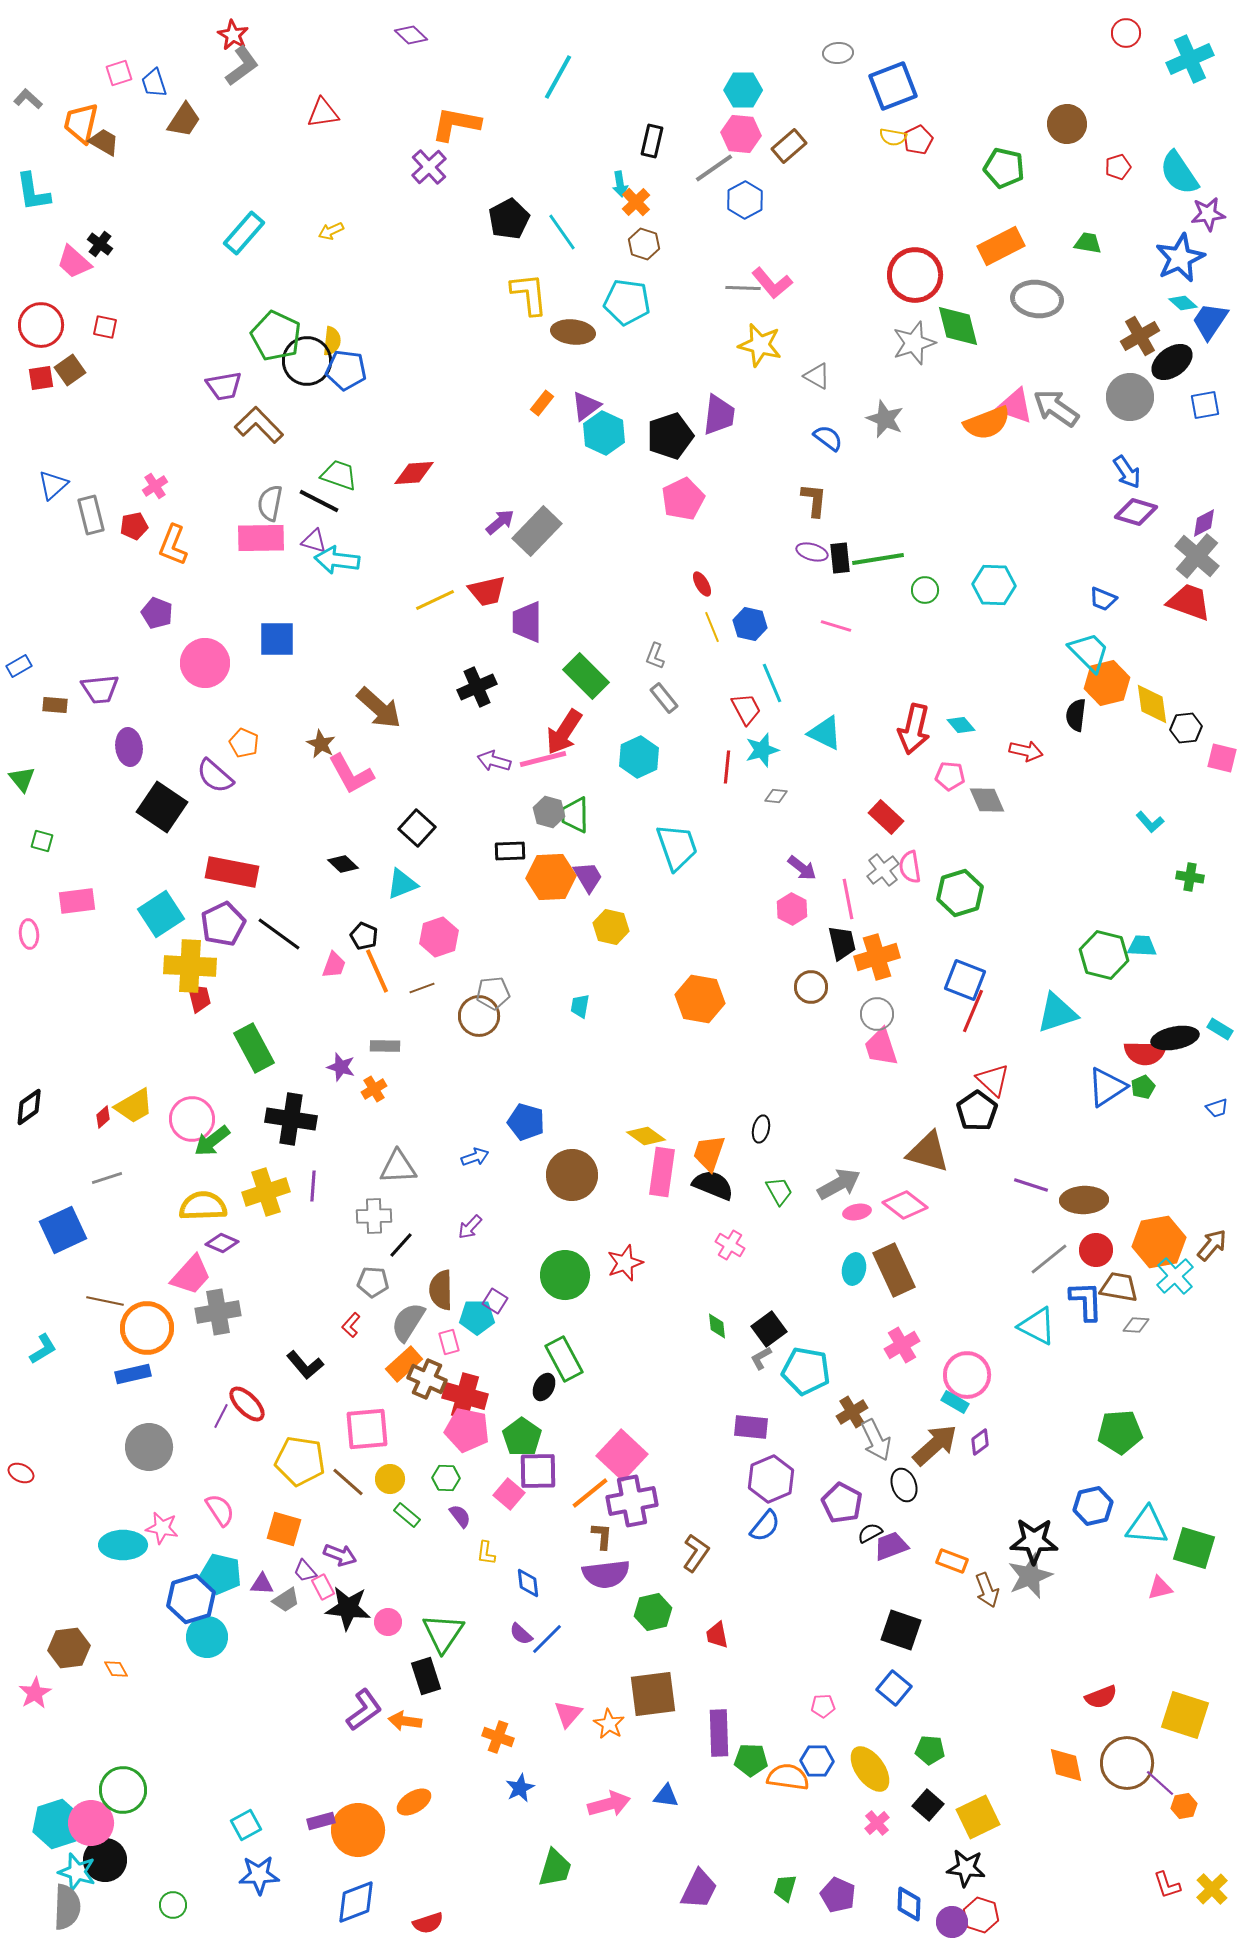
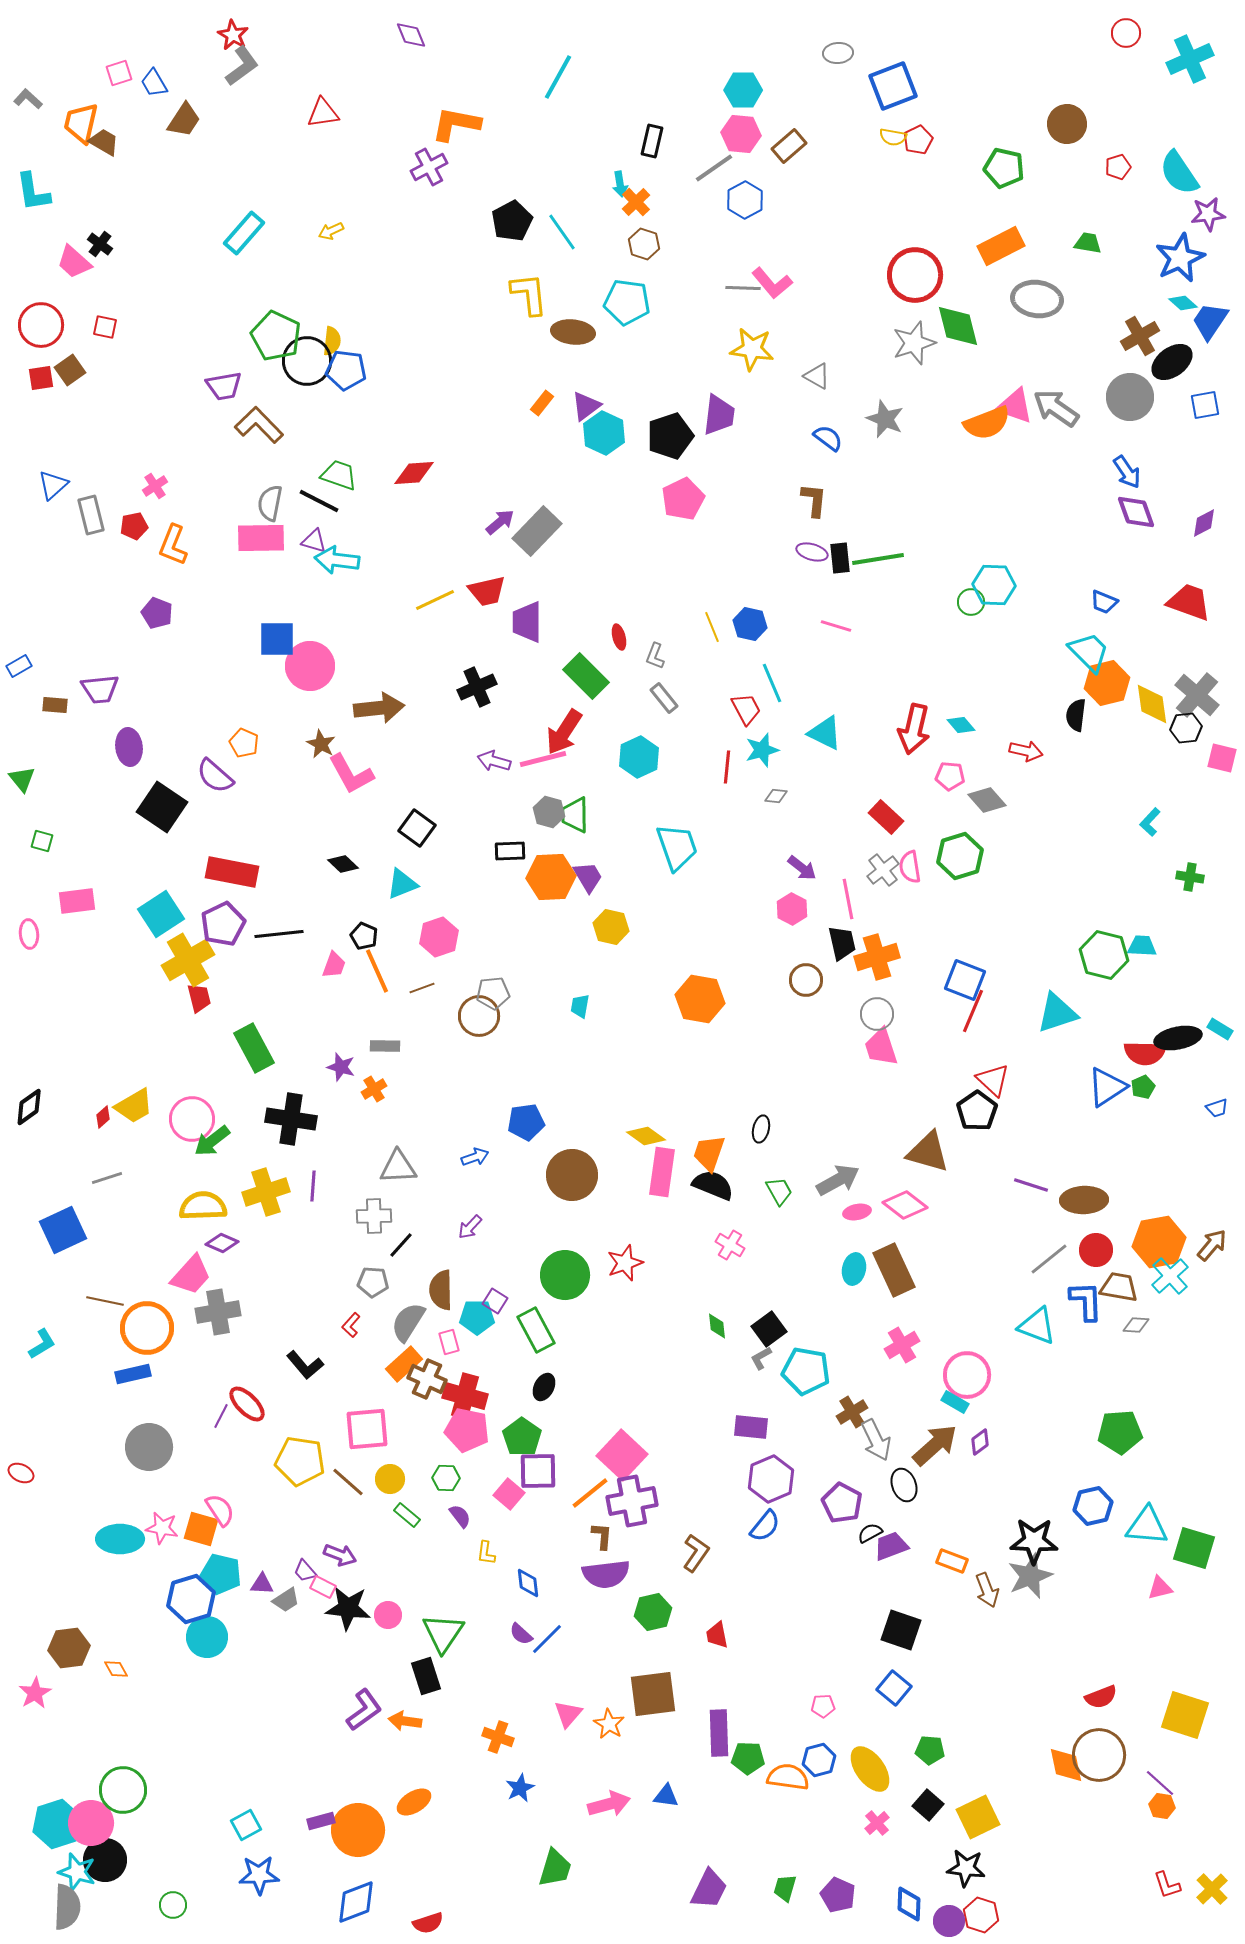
purple diamond at (411, 35): rotated 24 degrees clockwise
blue trapezoid at (154, 83): rotated 12 degrees counterclockwise
purple cross at (429, 167): rotated 15 degrees clockwise
black pentagon at (509, 219): moved 3 px right, 2 px down
yellow star at (760, 345): moved 8 px left, 4 px down; rotated 6 degrees counterclockwise
purple diamond at (1136, 512): rotated 54 degrees clockwise
gray cross at (1197, 556): moved 139 px down
red ellipse at (702, 584): moved 83 px left, 53 px down; rotated 15 degrees clockwise
green circle at (925, 590): moved 46 px right, 12 px down
blue trapezoid at (1103, 599): moved 1 px right, 3 px down
pink circle at (205, 663): moved 105 px right, 3 px down
brown arrow at (379, 708): rotated 48 degrees counterclockwise
gray diamond at (987, 800): rotated 18 degrees counterclockwise
cyan L-shape at (1150, 822): rotated 84 degrees clockwise
black square at (417, 828): rotated 6 degrees counterclockwise
green hexagon at (960, 893): moved 37 px up
black line at (279, 934): rotated 42 degrees counterclockwise
yellow cross at (190, 966): moved 2 px left, 6 px up; rotated 33 degrees counterclockwise
brown circle at (811, 987): moved 5 px left, 7 px up
black ellipse at (1175, 1038): moved 3 px right
blue pentagon at (526, 1122): rotated 24 degrees counterclockwise
gray arrow at (839, 1184): moved 1 px left, 4 px up
cyan cross at (1175, 1276): moved 5 px left
cyan triangle at (1037, 1326): rotated 6 degrees counterclockwise
cyan L-shape at (43, 1349): moved 1 px left, 5 px up
green rectangle at (564, 1359): moved 28 px left, 29 px up
orange square at (284, 1529): moved 83 px left
cyan ellipse at (123, 1545): moved 3 px left, 6 px up
pink rectangle at (323, 1587): rotated 35 degrees counterclockwise
pink circle at (388, 1622): moved 7 px up
green pentagon at (751, 1760): moved 3 px left, 2 px up
blue hexagon at (817, 1761): moved 2 px right, 1 px up; rotated 16 degrees counterclockwise
brown circle at (1127, 1763): moved 28 px left, 8 px up
orange hexagon at (1184, 1806): moved 22 px left; rotated 20 degrees clockwise
purple trapezoid at (699, 1889): moved 10 px right
purple circle at (952, 1922): moved 3 px left, 1 px up
